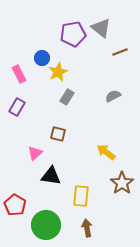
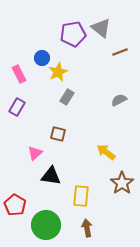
gray semicircle: moved 6 px right, 4 px down
